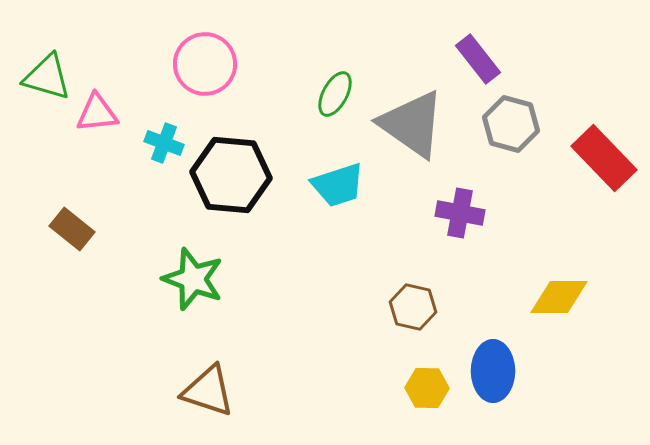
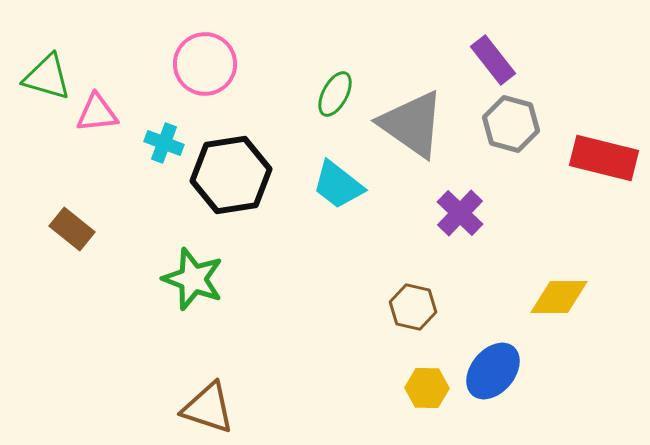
purple rectangle: moved 15 px right, 1 px down
red rectangle: rotated 32 degrees counterclockwise
black hexagon: rotated 14 degrees counterclockwise
cyan trapezoid: rotated 56 degrees clockwise
purple cross: rotated 33 degrees clockwise
blue ellipse: rotated 40 degrees clockwise
brown triangle: moved 17 px down
